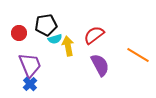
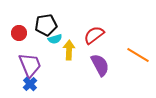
yellow arrow: moved 1 px right, 4 px down; rotated 12 degrees clockwise
